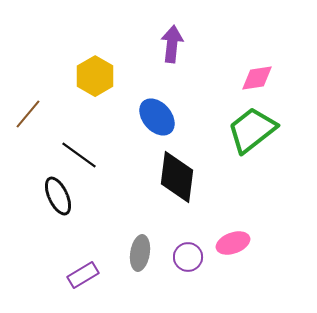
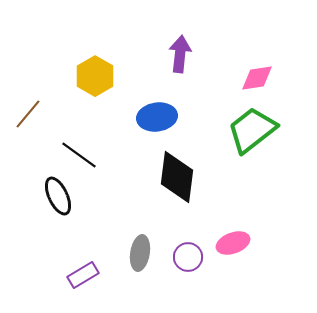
purple arrow: moved 8 px right, 10 px down
blue ellipse: rotated 57 degrees counterclockwise
